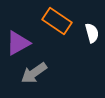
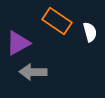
white semicircle: moved 2 px left, 1 px up
gray arrow: moved 1 px left, 1 px up; rotated 36 degrees clockwise
